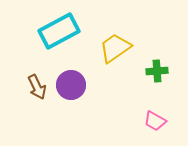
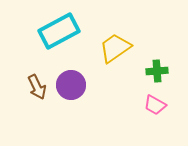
pink trapezoid: moved 16 px up
